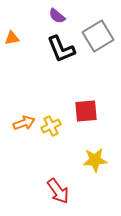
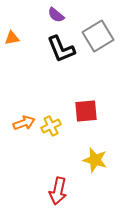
purple semicircle: moved 1 px left, 1 px up
yellow star: rotated 20 degrees clockwise
red arrow: rotated 48 degrees clockwise
